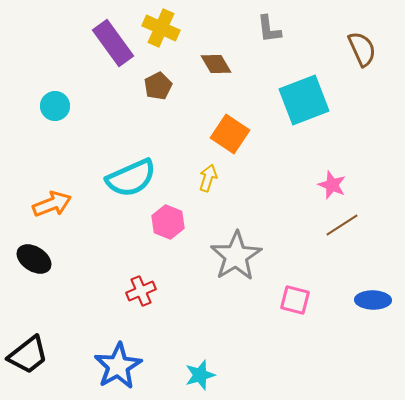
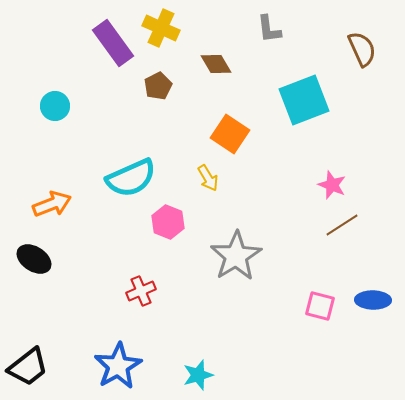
yellow arrow: rotated 132 degrees clockwise
pink square: moved 25 px right, 6 px down
black trapezoid: moved 12 px down
cyan star: moved 2 px left
